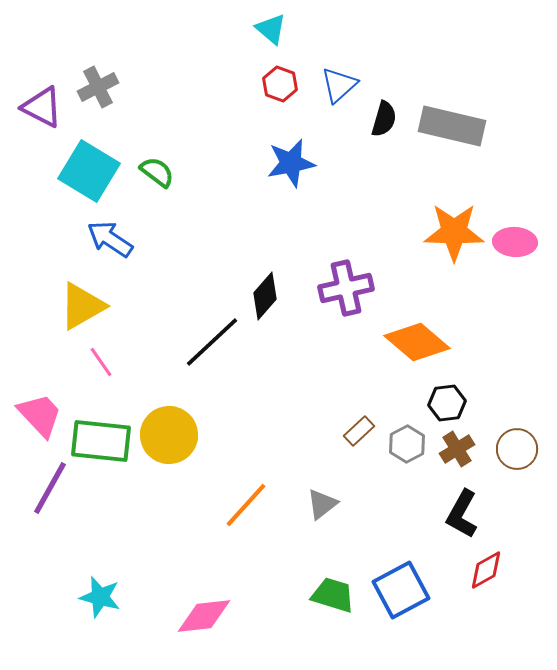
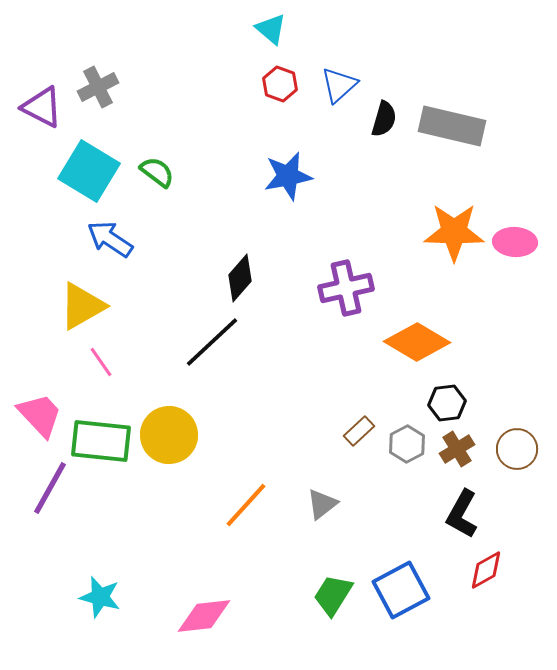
blue star: moved 3 px left, 13 px down
black diamond: moved 25 px left, 18 px up
orange diamond: rotated 10 degrees counterclockwise
green trapezoid: rotated 75 degrees counterclockwise
